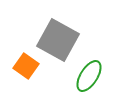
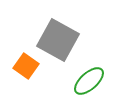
green ellipse: moved 5 px down; rotated 16 degrees clockwise
